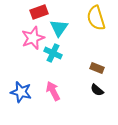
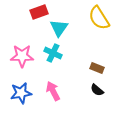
yellow semicircle: moved 3 px right; rotated 15 degrees counterclockwise
pink star: moved 11 px left, 18 px down; rotated 20 degrees clockwise
blue star: moved 1 px down; rotated 25 degrees counterclockwise
